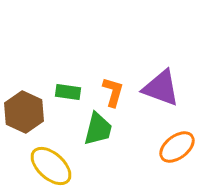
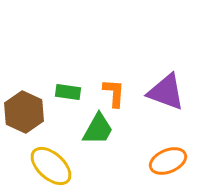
purple triangle: moved 5 px right, 4 px down
orange L-shape: moved 1 px right, 1 px down; rotated 12 degrees counterclockwise
green trapezoid: rotated 15 degrees clockwise
orange ellipse: moved 9 px left, 14 px down; rotated 15 degrees clockwise
